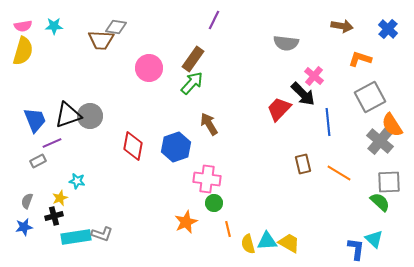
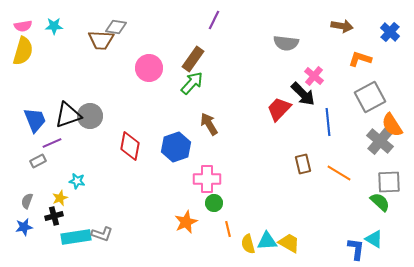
blue cross at (388, 29): moved 2 px right, 3 px down
red diamond at (133, 146): moved 3 px left
pink cross at (207, 179): rotated 8 degrees counterclockwise
cyan triangle at (374, 239): rotated 12 degrees counterclockwise
